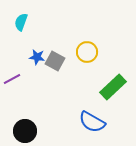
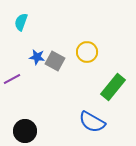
green rectangle: rotated 8 degrees counterclockwise
